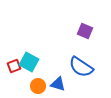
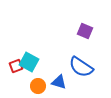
red square: moved 2 px right
blue triangle: moved 1 px right, 2 px up
